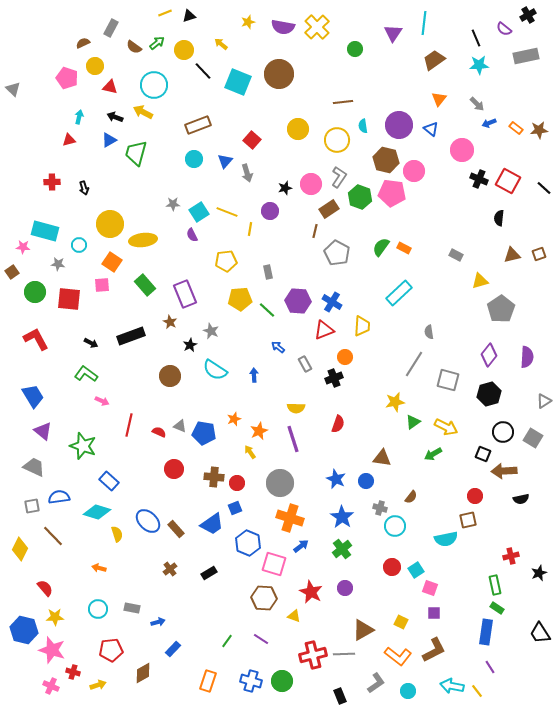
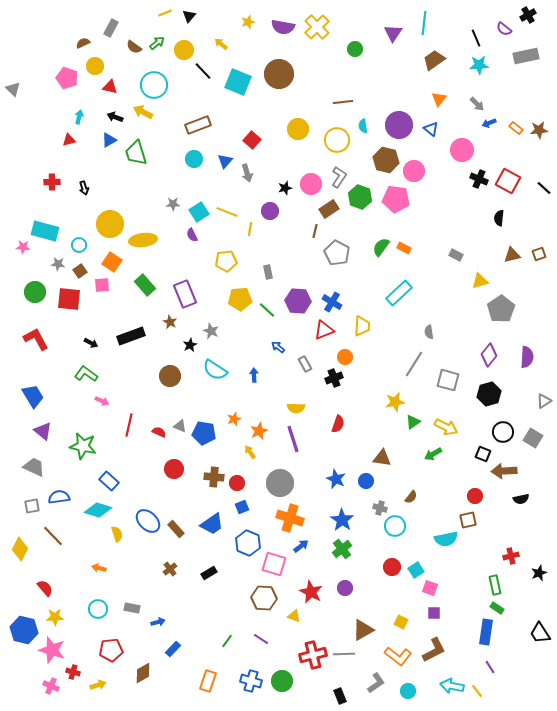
black triangle at (189, 16): rotated 32 degrees counterclockwise
green trapezoid at (136, 153): rotated 32 degrees counterclockwise
pink pentagon at (392, 193): moved 4 px right, 6 px down
brown square at (12, 272): moved 68 px right, 1 px up
green star at (83, 446): rotated 8 degrees counterclockwise
blue square at (235, 508): moved 7 px right, 1 px up
cyan diamond at (97, 512): moved 1 px right, 2 px up
blue star at (342, 517): moved 3 px down
